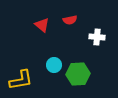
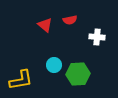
red triangle: moved 3 px right
